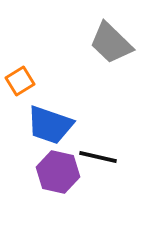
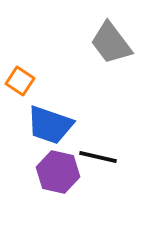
gray trapezoid: rotated 9 degrees clockwise
orange square: rotated 24 degrees counterclockwise
